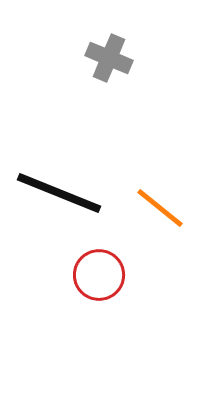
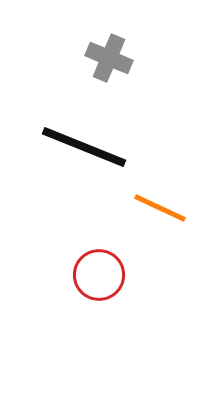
black line: moved 25 px right, 46 px up
orange line: rotated 14 degrees counterclockwise
